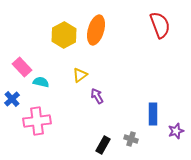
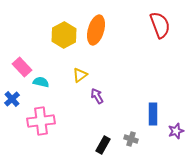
pink cross: moved 4 px right
